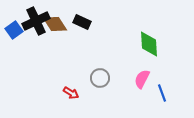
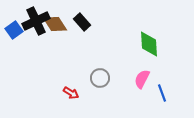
black rectangle: rotated 24 degrees clockwise
